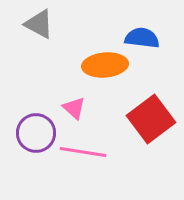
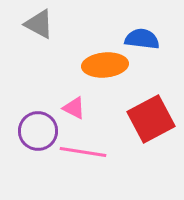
blue semicircle: moved 1 px down
pink triangle: rotated 15 degrees counterclockwise
red square: rotated 9 degrees clockwise
purple circle: moved 2 px right, 2 px up
